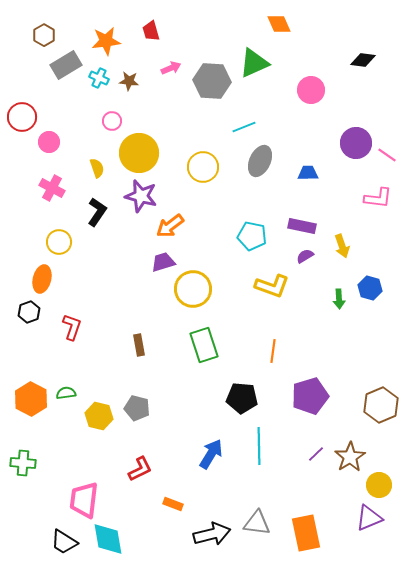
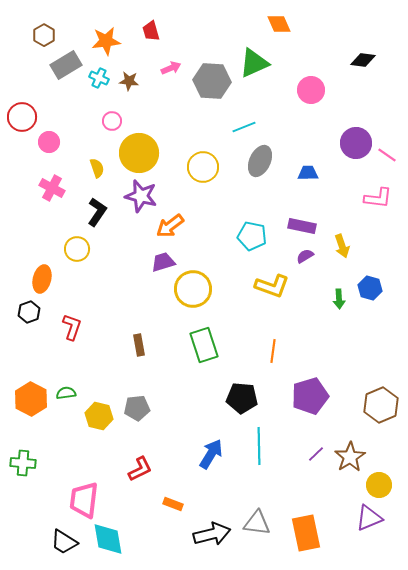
yellow circle at (59, 242): moved 18 px right, 7 px down
gray pentagon at (137, 408): rotated 20 degrees counterclockwise
